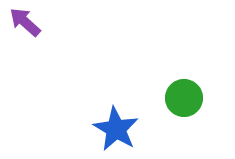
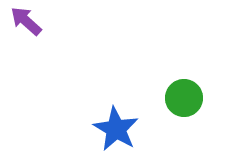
purple arrow: moved 1 px right, 1 px up
